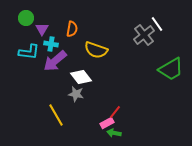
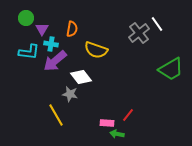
gray cross: moved 5 px left, 2 px up
gray star: moved 6 px left
red line: moved 13 px right, 3 px down
pink rectangle: rotated 32 degrees clockwise
green arrow: moved 3 px right, 1 px down
